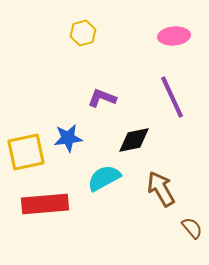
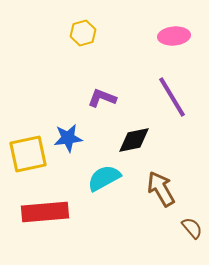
purple line: rotated 6 degrees counterclockwise
yellow square: moved 2 px right, 2 px down
red rectangle: moved 8 px down
